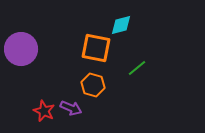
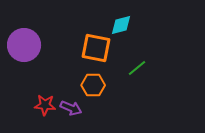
purple circle: moved 3 px right, 4 px up
orange hexagon: rotated 15 degrees counterclockwise
red star: moved 1 px right, 6 px up; rotated 20 degrees counterclockwise
